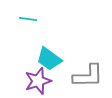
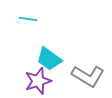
gray L-shape: rotated 32 degrees clockwise
